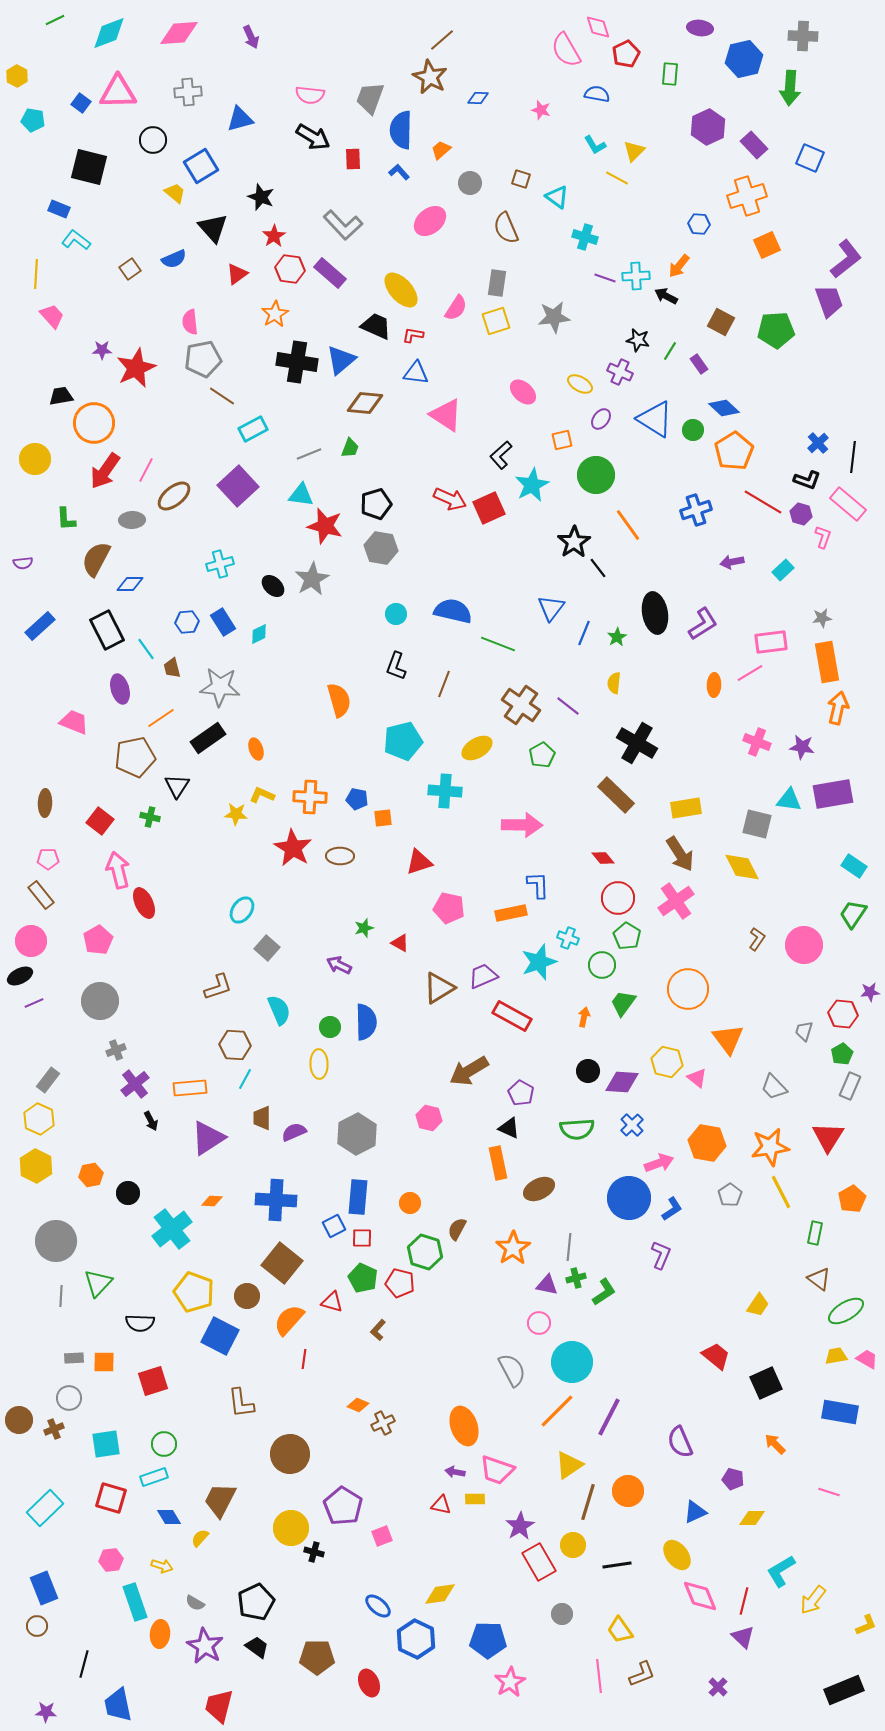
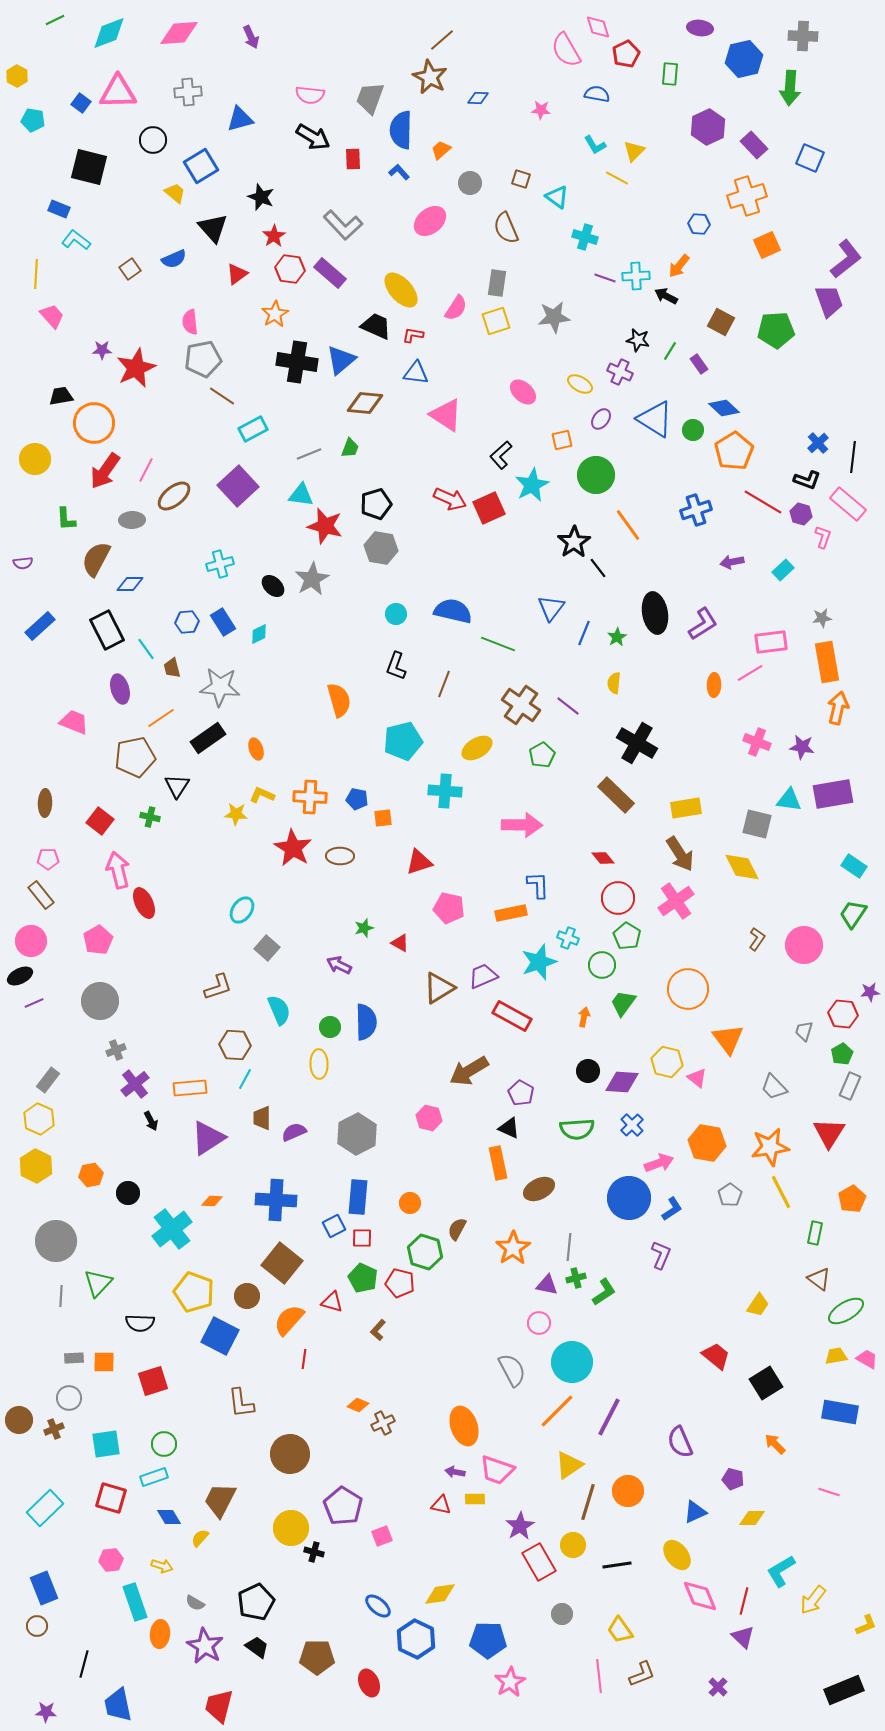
pink star at (541, 110): rotated 12 degrees counterclockwise
red triangle at (828, 1137): moved 1 px right, 4 px up
black square at (766, 1383): rotated 8 degrees counterclockwise
